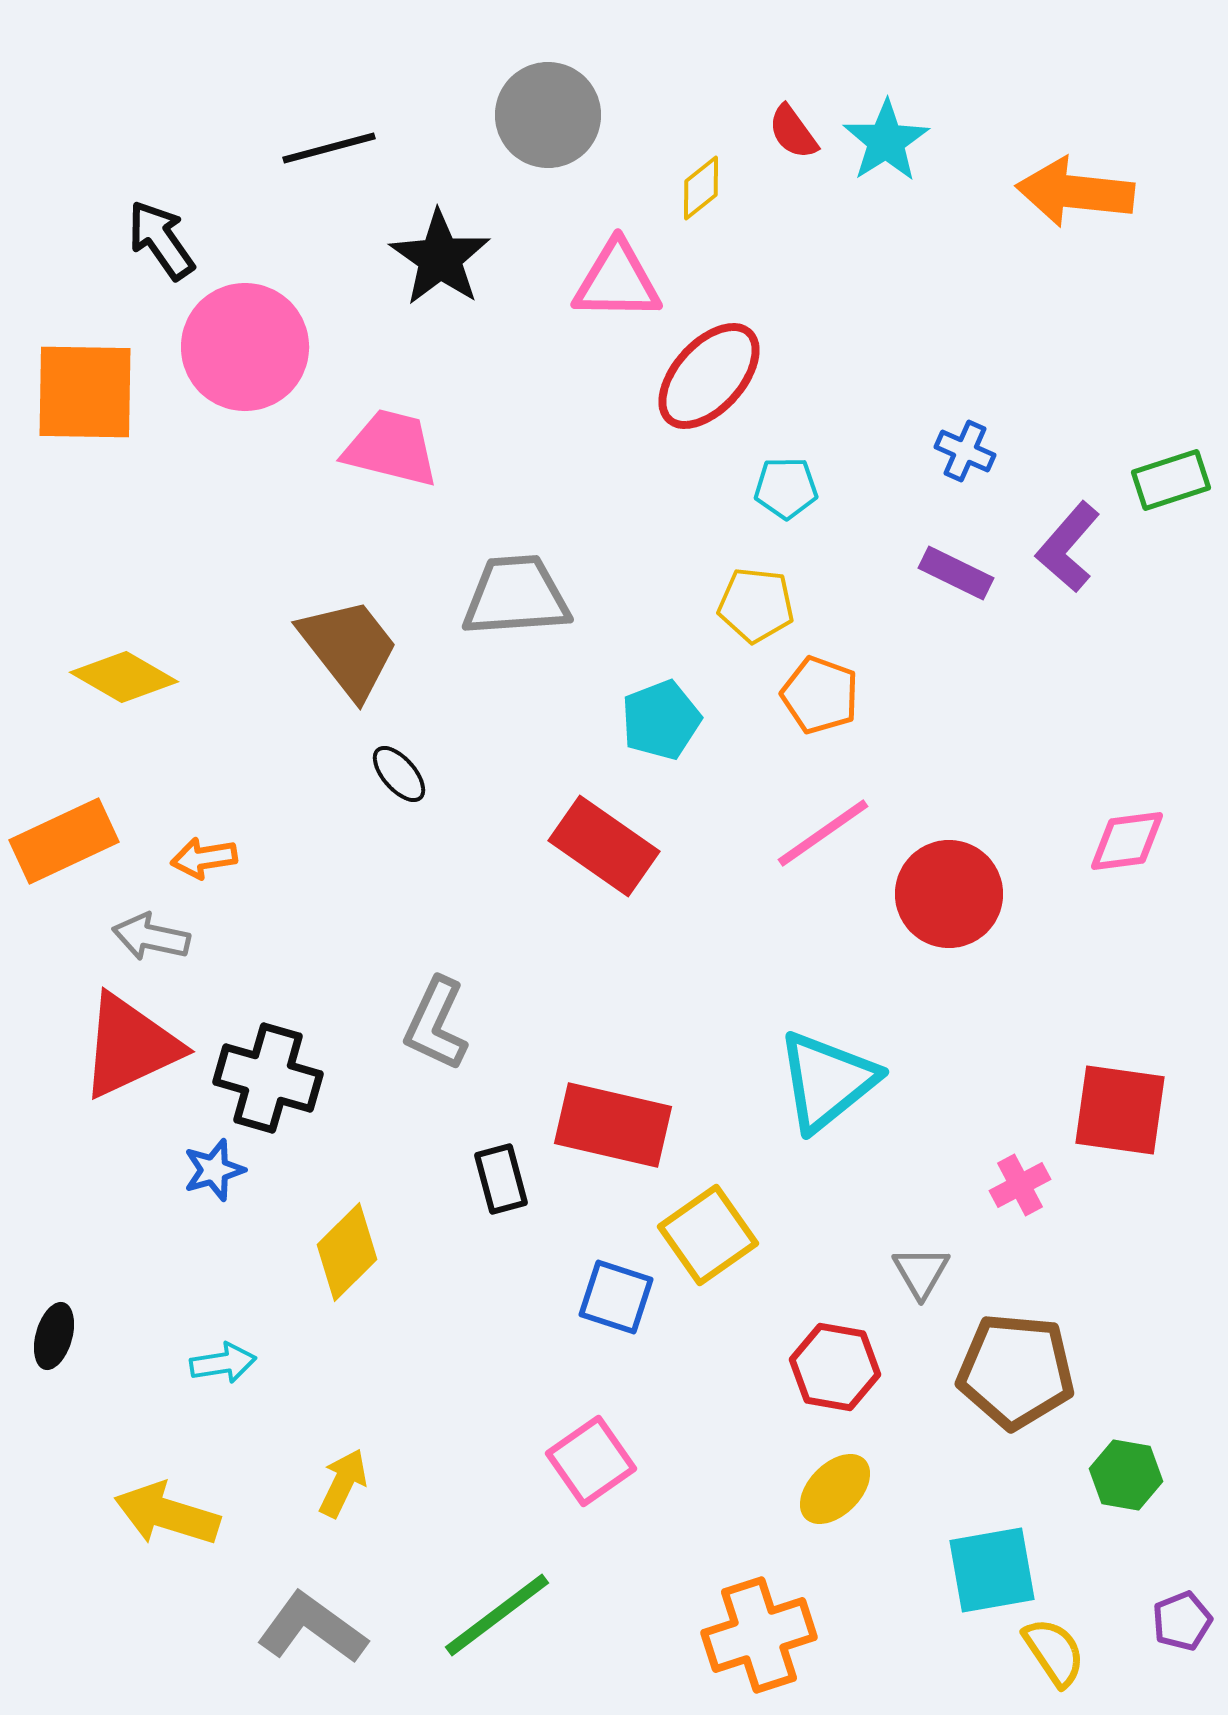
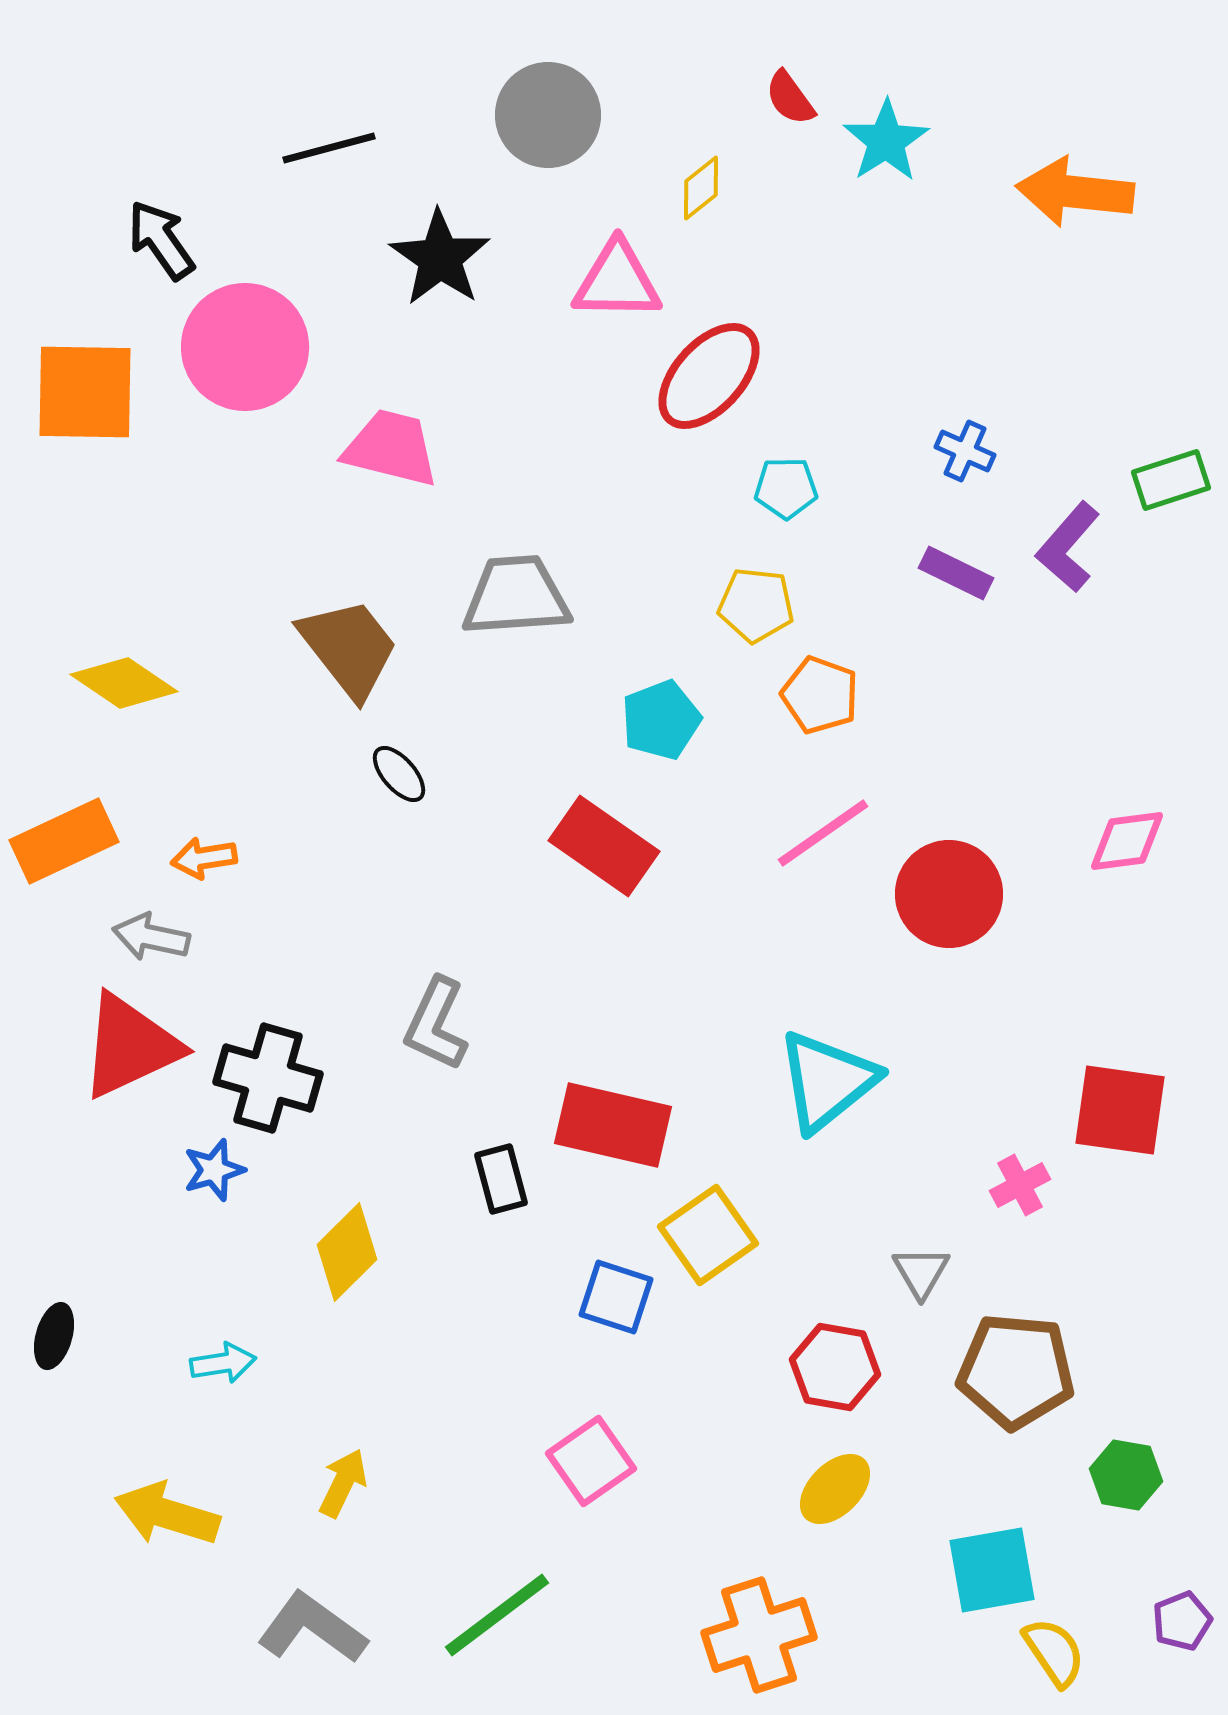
red semicircle at (793, 132): moved 3 px left, 34 px up
yellow diamond at (124, 677): moved 6 px down; rotated 4 degrees clockwise
